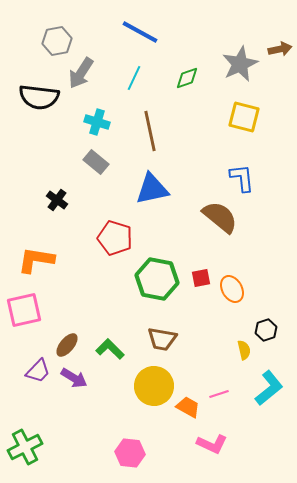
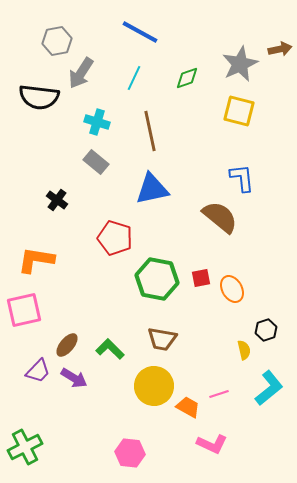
yellow square: moved 5 px left, 6 px up
